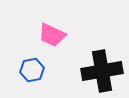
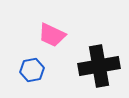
black cross: moved 3 px left, 5 px up
